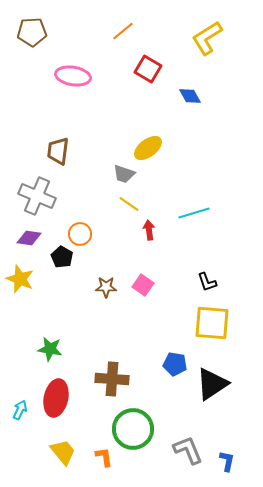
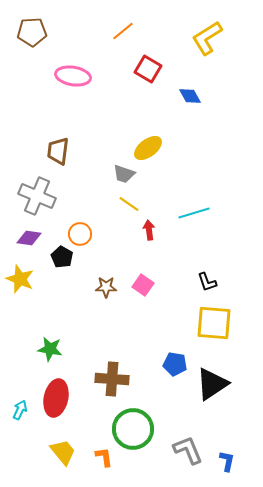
yellow square: moved 2 px right
